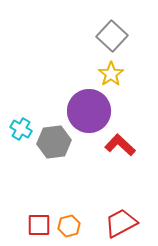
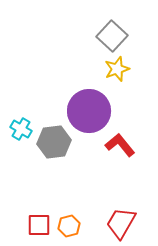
yellow star: moved 6 px right, 5 px up; rotated 15 degrees clockwise
red L-shape: rotated 8 degrees clockwise
red trapezoid: rotated 32 degrees counterclockwise
